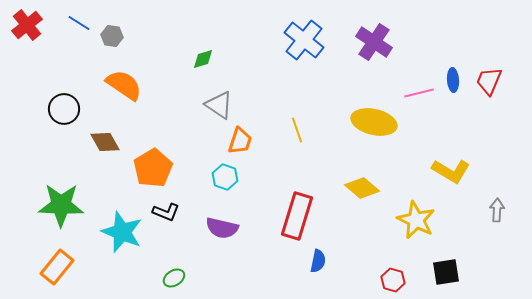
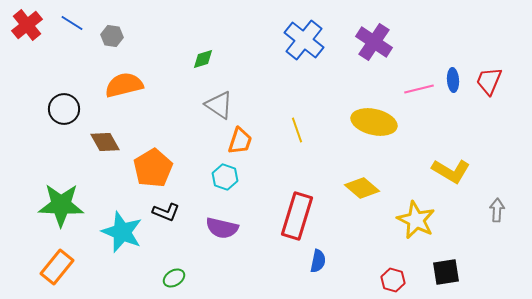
blue line: moved 7 px left
orange semicircle: rotated 48 degrees counterclockwise
pink line: moved 4 px up
